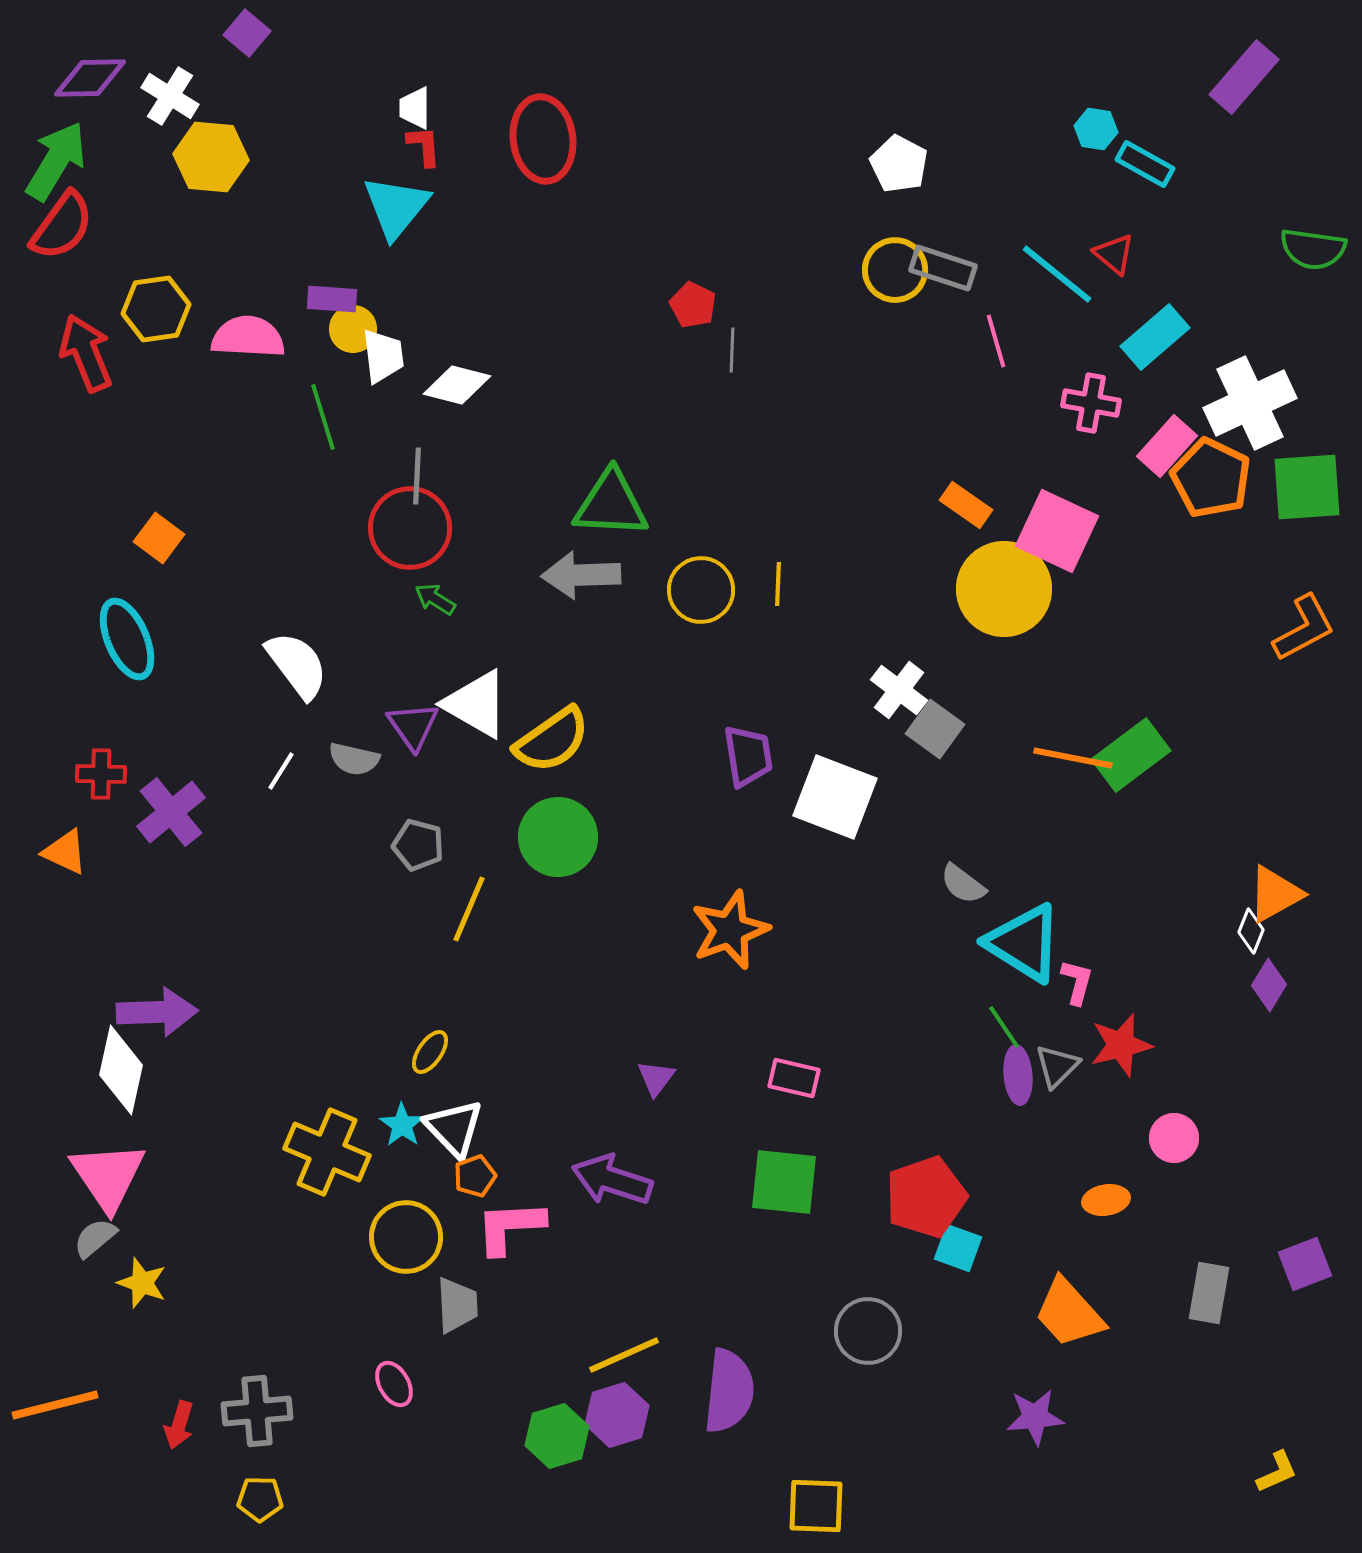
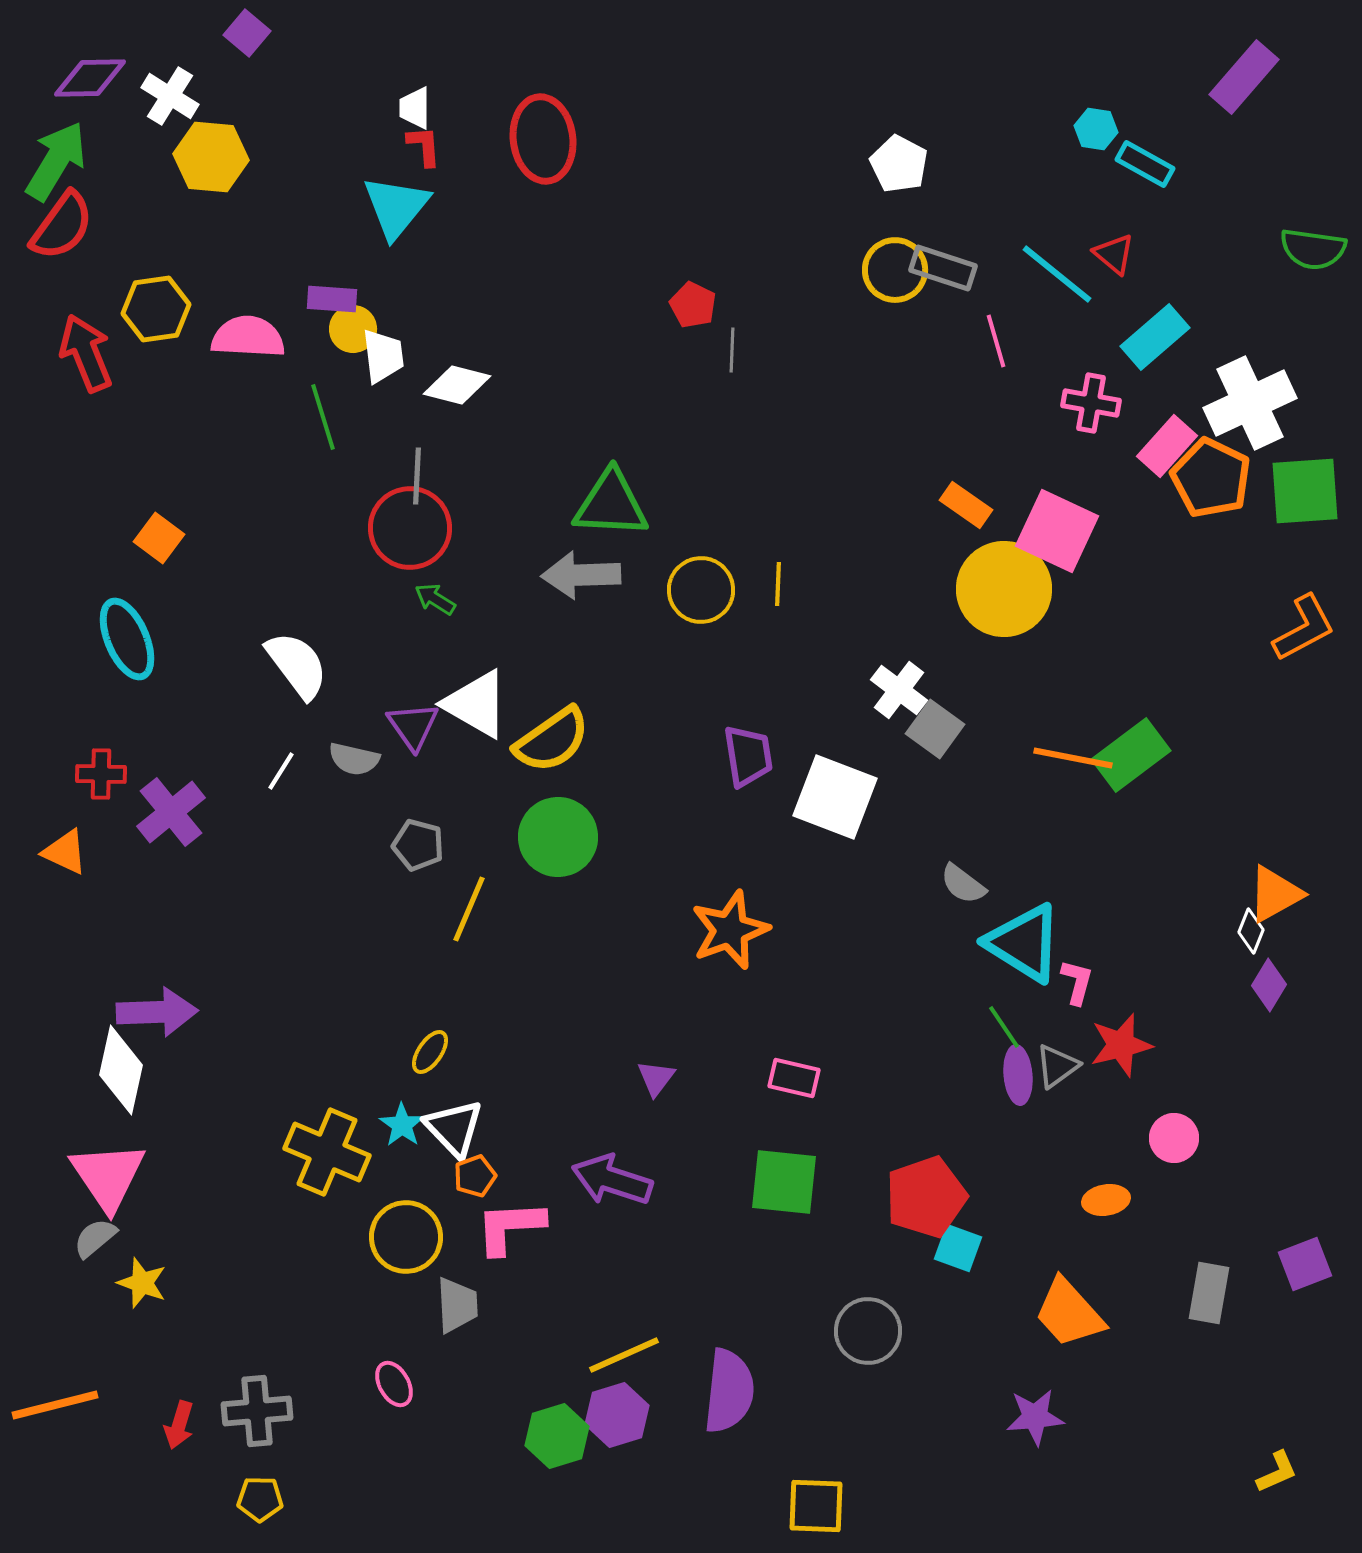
green square at (1307, 487): moved 2 px left, 4 px down
gray triangle at (1057, 1066): rotated 9 degrees clockwise
